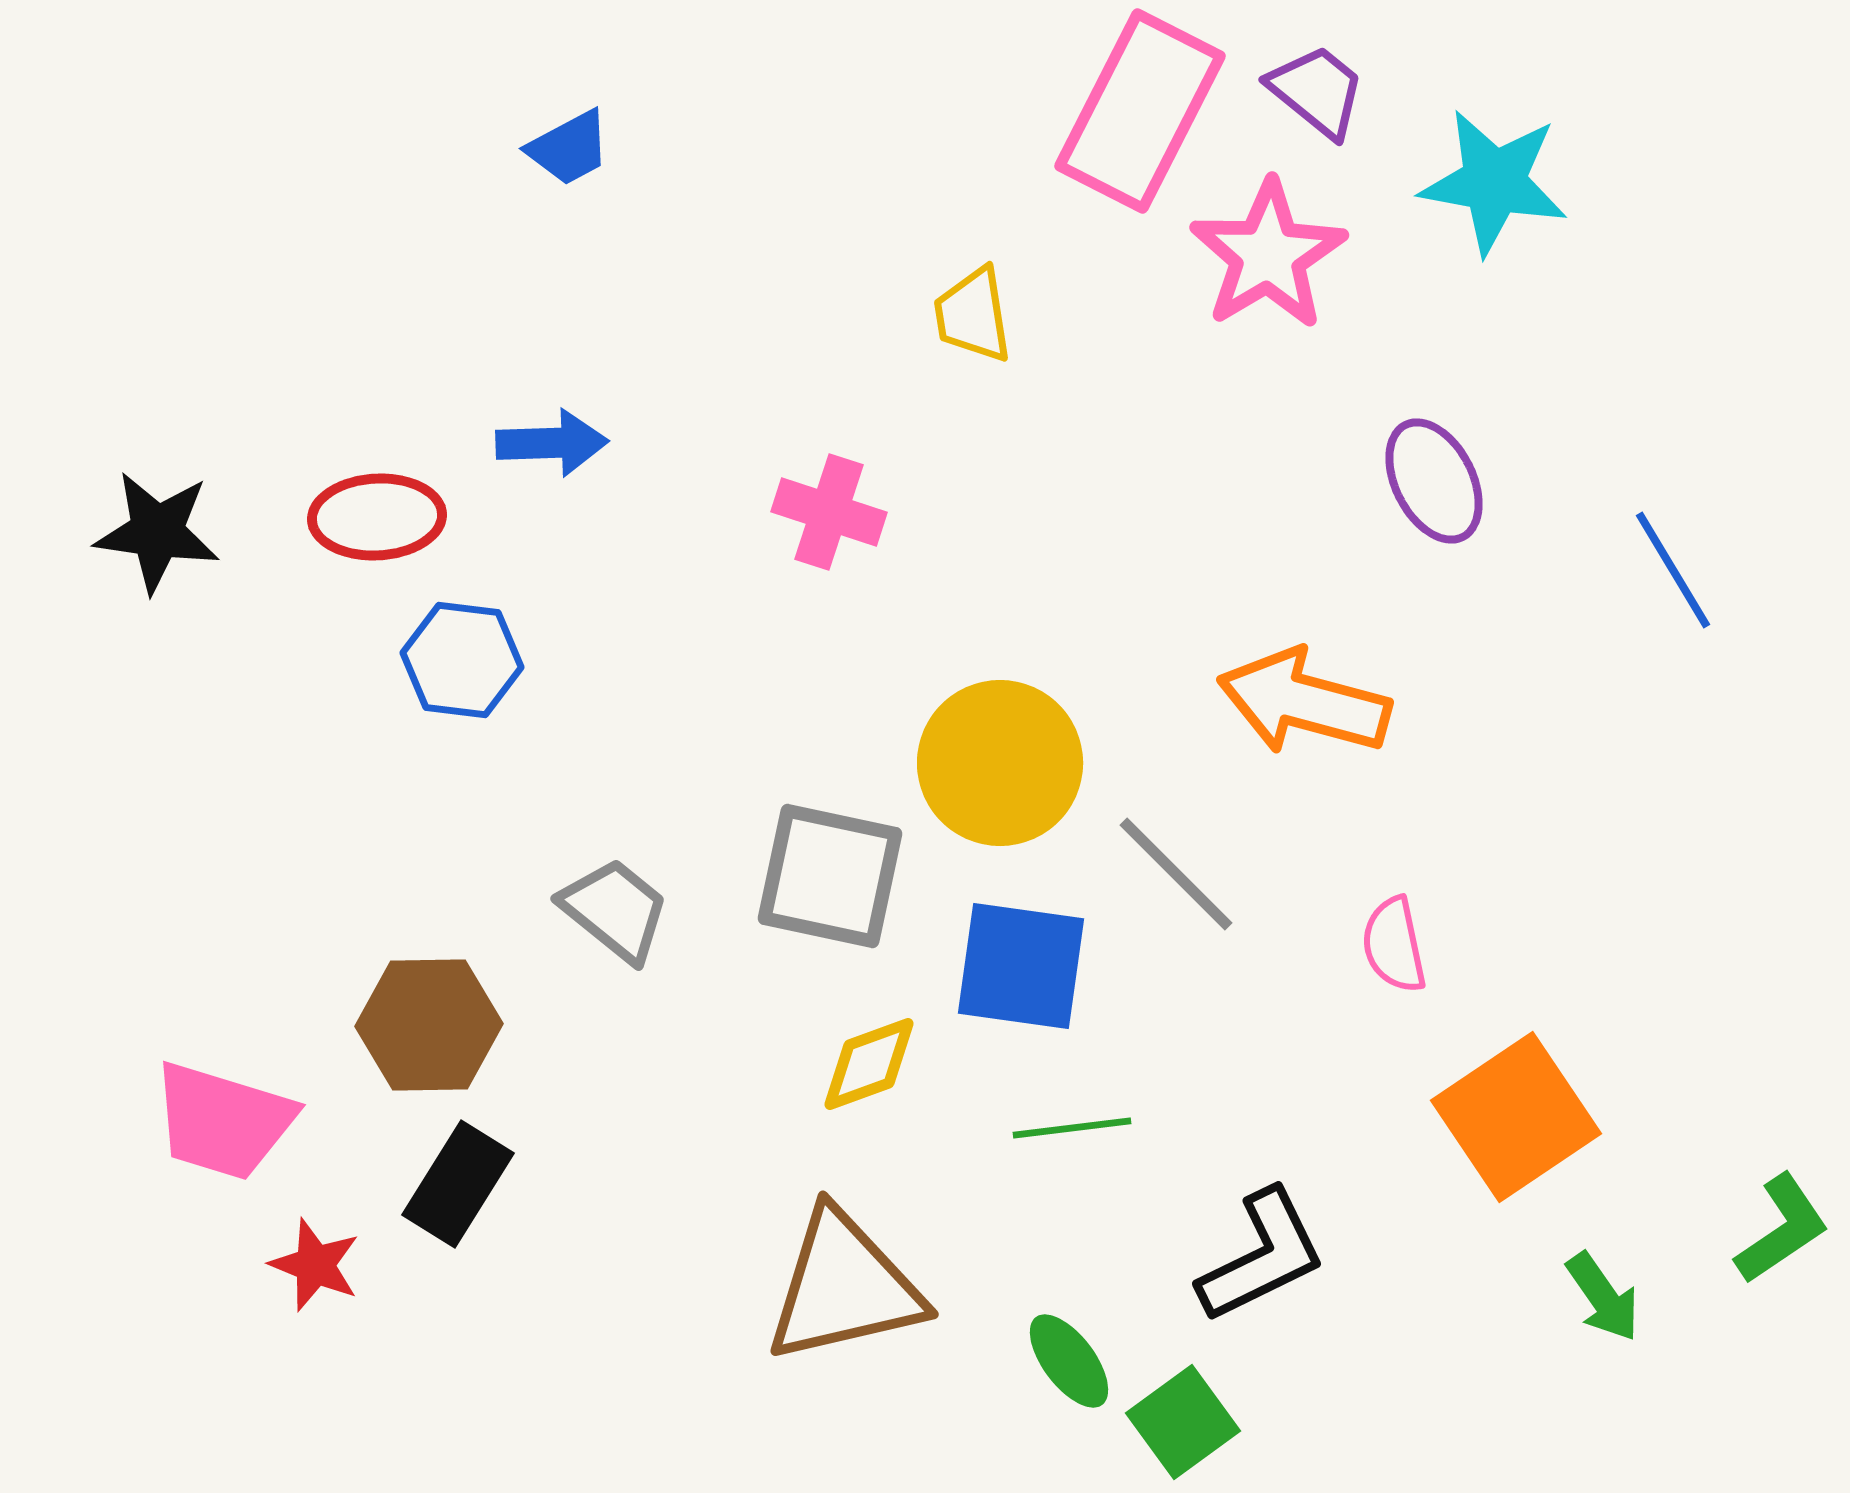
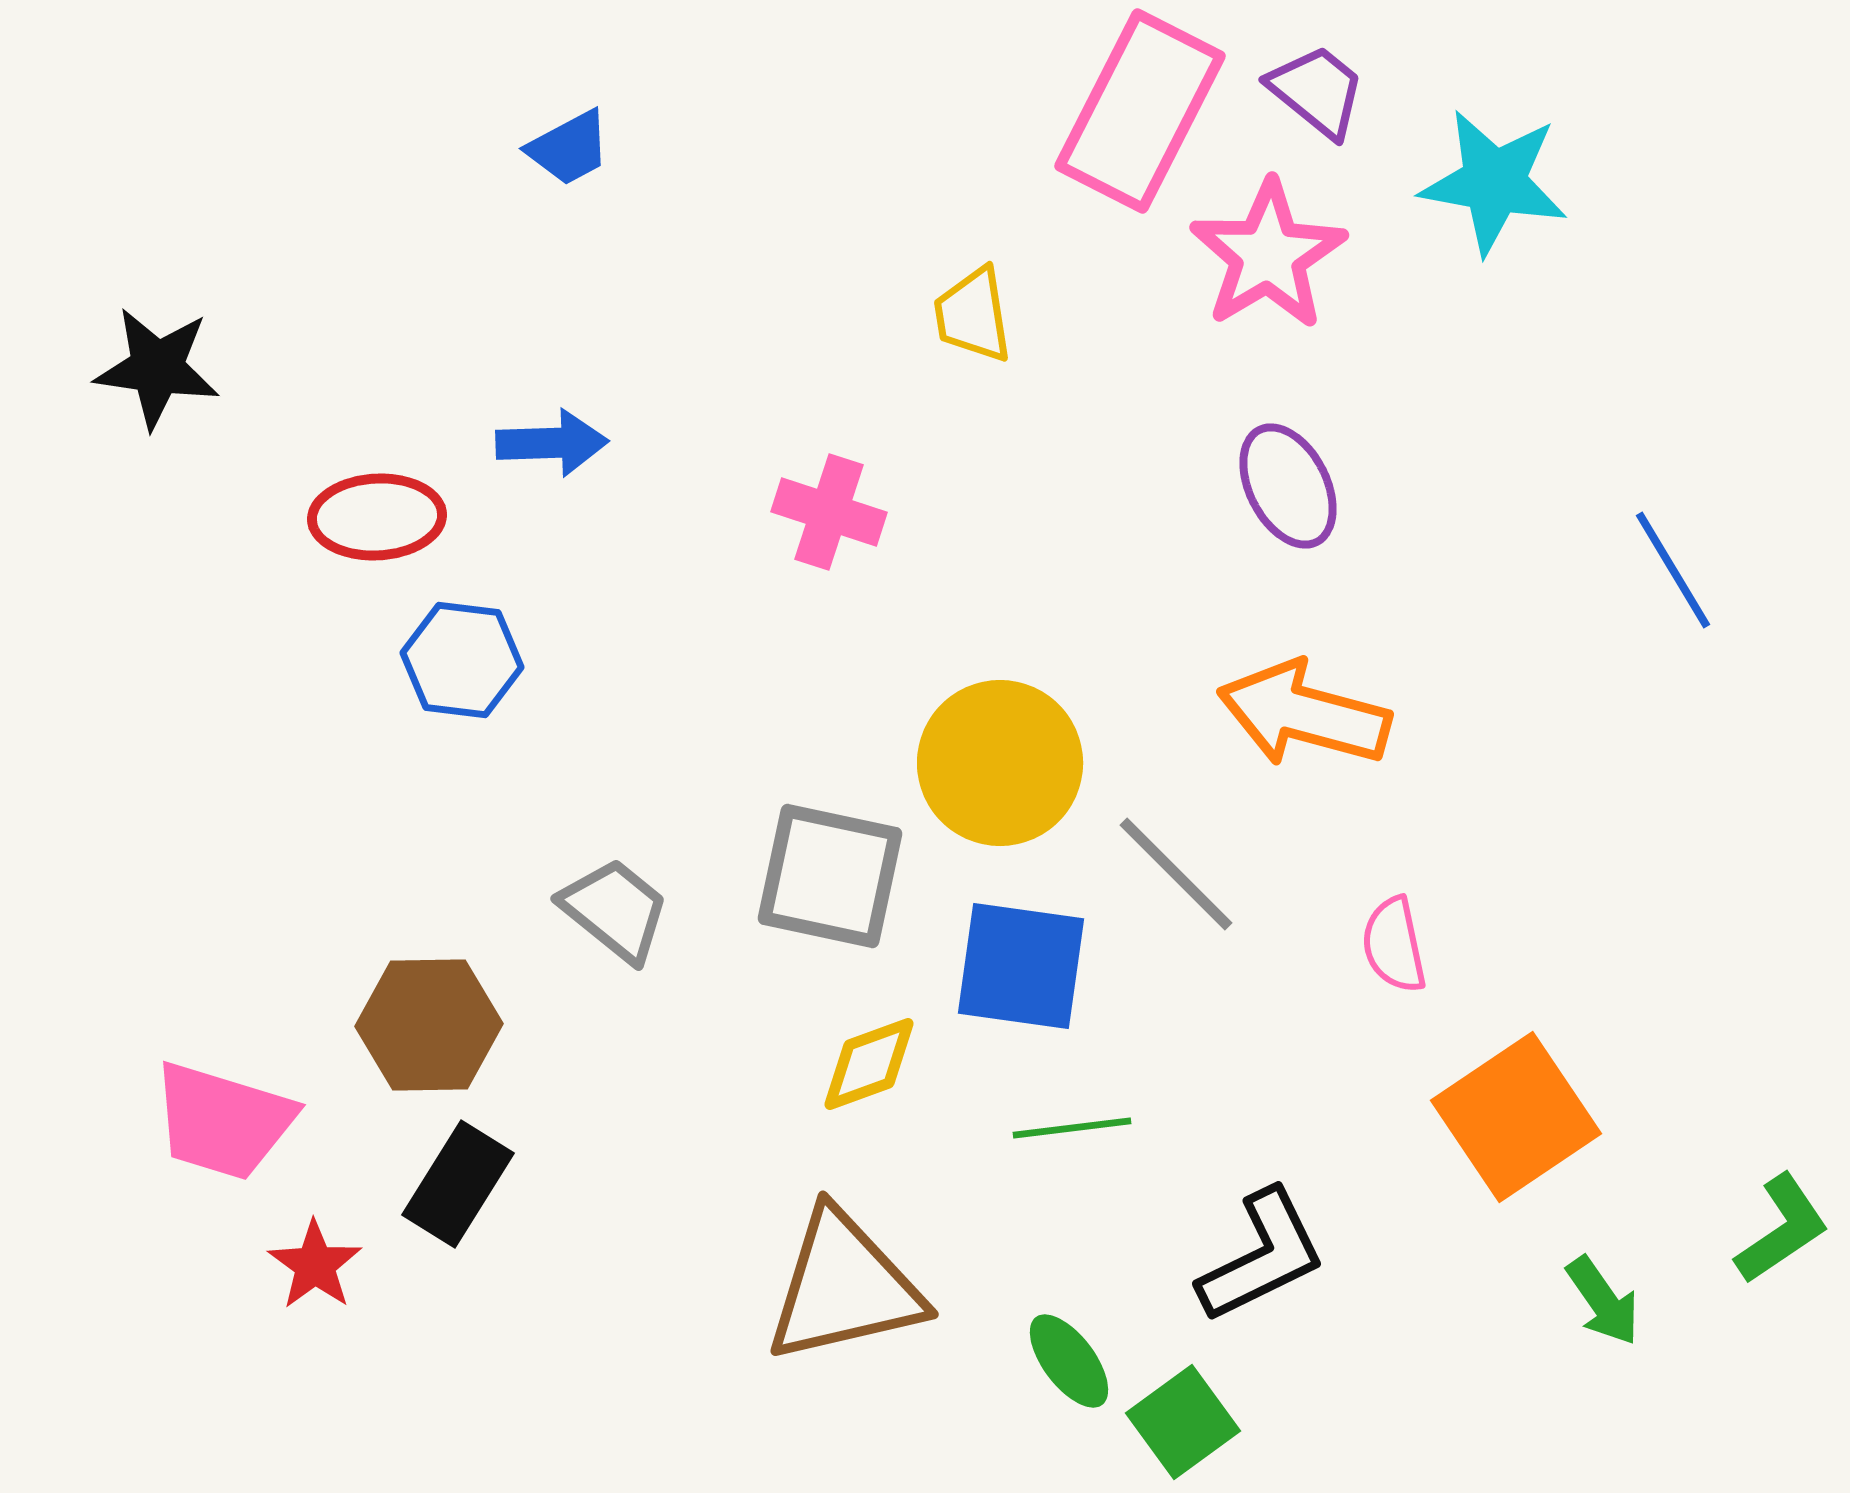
purple ellipse: moved 146 px left, 5 px down
black star: moved 164 px up
orange arrow: moved 12 px down
red star: rotated 14 degrees clockwise
green arrow: moved 4 px down
